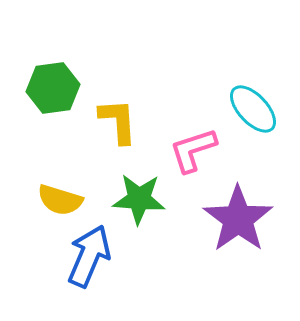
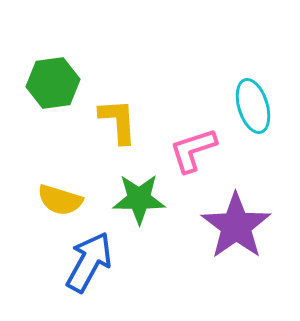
green hexagon: moved 5 px up
cyan ellipse: moved 3 px up; rotated 26 degrees clockwise
green star: rotated 4 degrees counterclockwise
purple star: moved 2 px left, 7 px down
blue arrow: moved 6 px down; rotated 6 degrees clockwise
